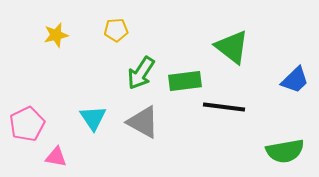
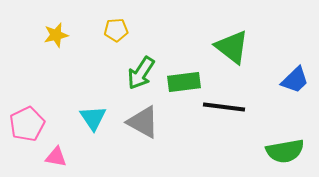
green rectangle: moved 1 px left, 1 px down
